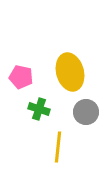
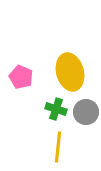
pink pentagon: rotated 10 degrees clockwise
green cross: moved 17 px right
